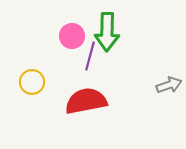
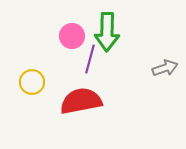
purple line: moved 3 px down
gray arrow: moved 4 px left, 17 px up
red semicircle: moved 5 px left
